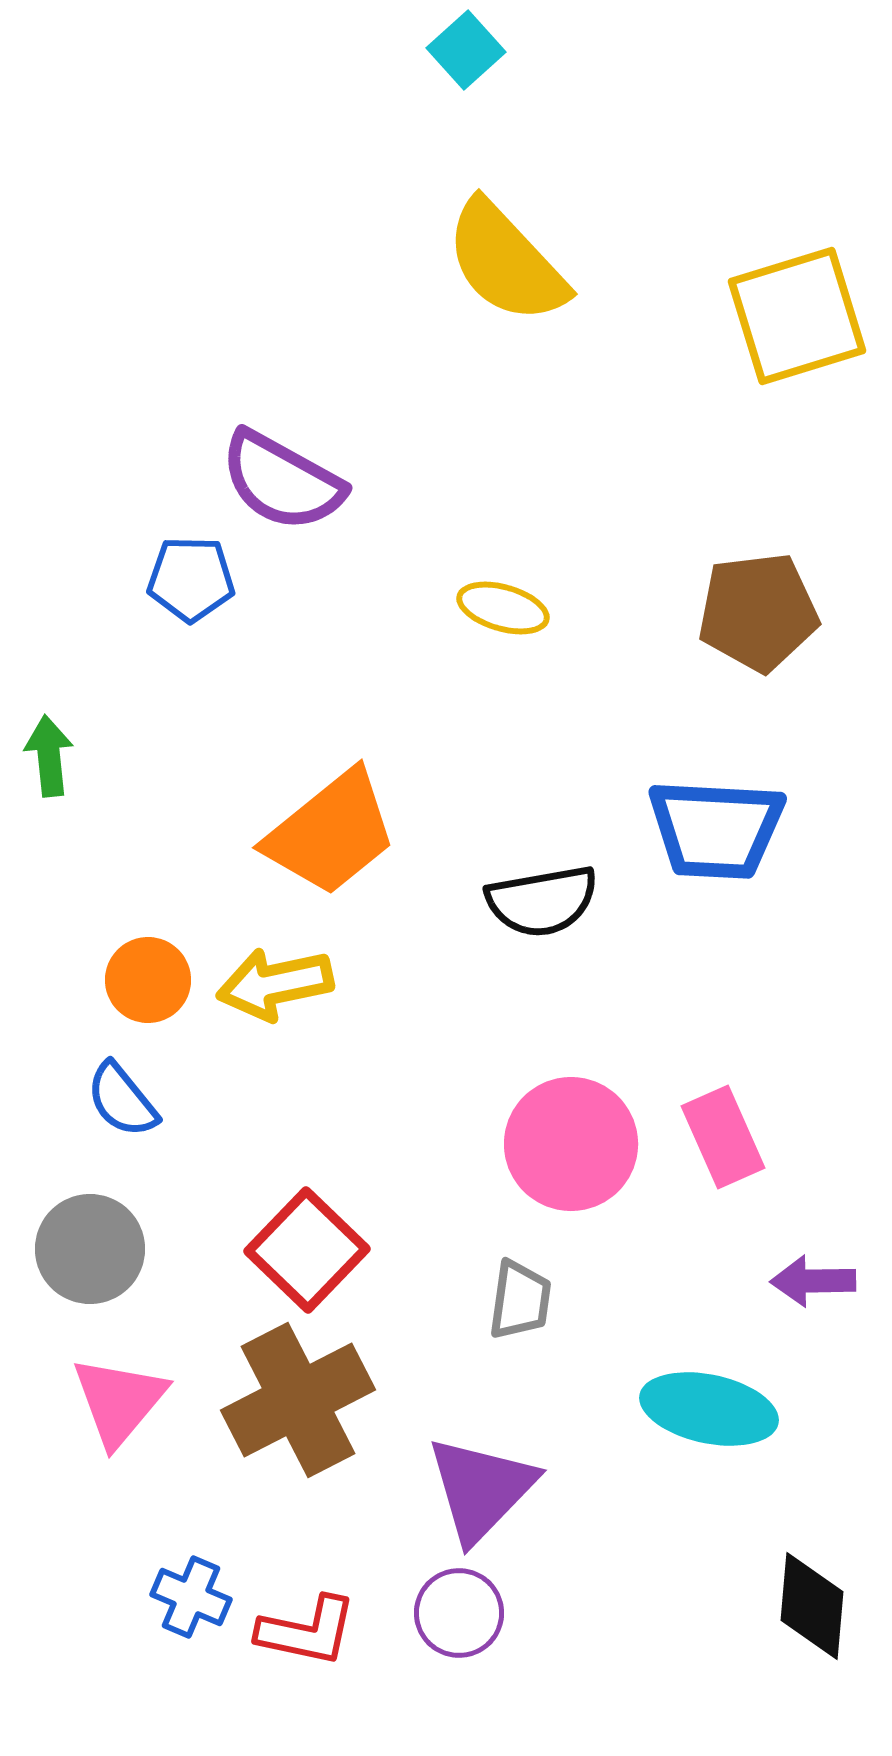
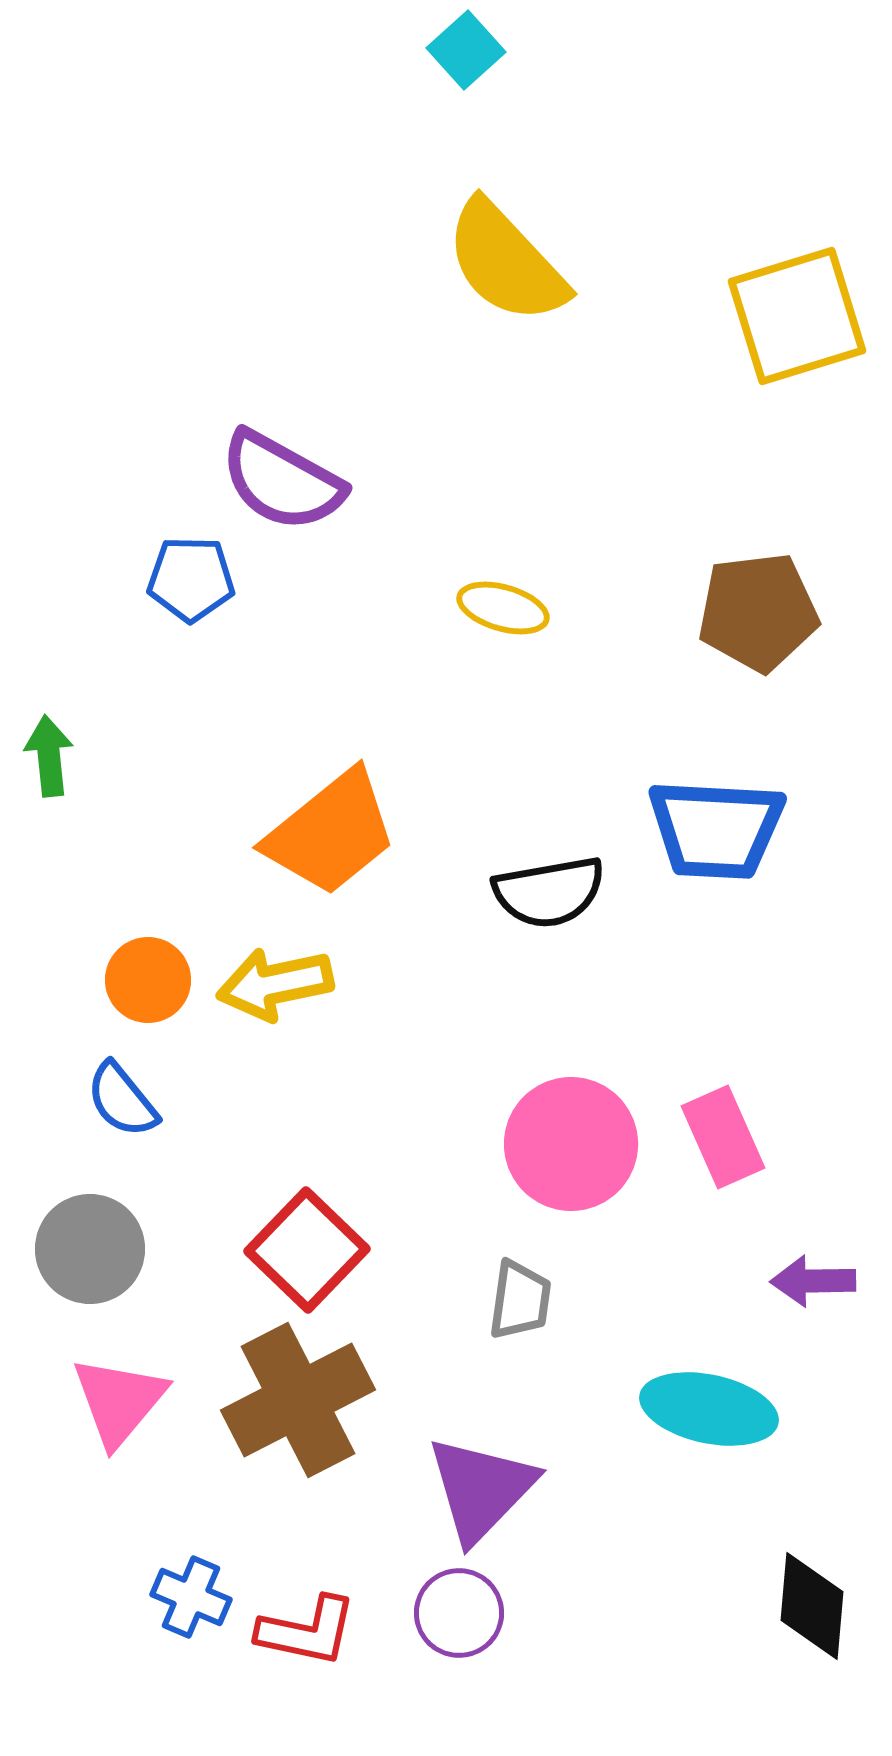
black semicircle: moved 7 px right, 9 px up
